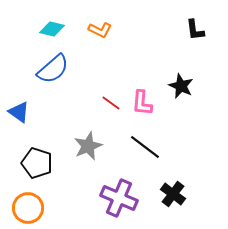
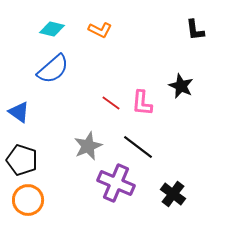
black line: moved 7 px left
black pentagon: moved 15 px left, 3 px up
purple cross: moved 3 px left, 15 px up
orange circle: moved 8 px up
